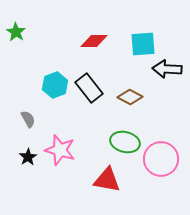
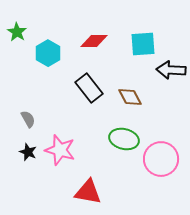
green star: moved 1 px right
black arrow: moved 4 px right, 1 px down
cyan hexagon: moved 7 px left, 32 px up; rotated 10 degrees counterclockwise
brown diamond: rotated 35 degrees clockwise
green ellipse: moved 1 px left, 3 px up
black star: moved 5 px up; rotated 18 degrees counterclockwise
red triangle: moved 19 px left, 12 px down
